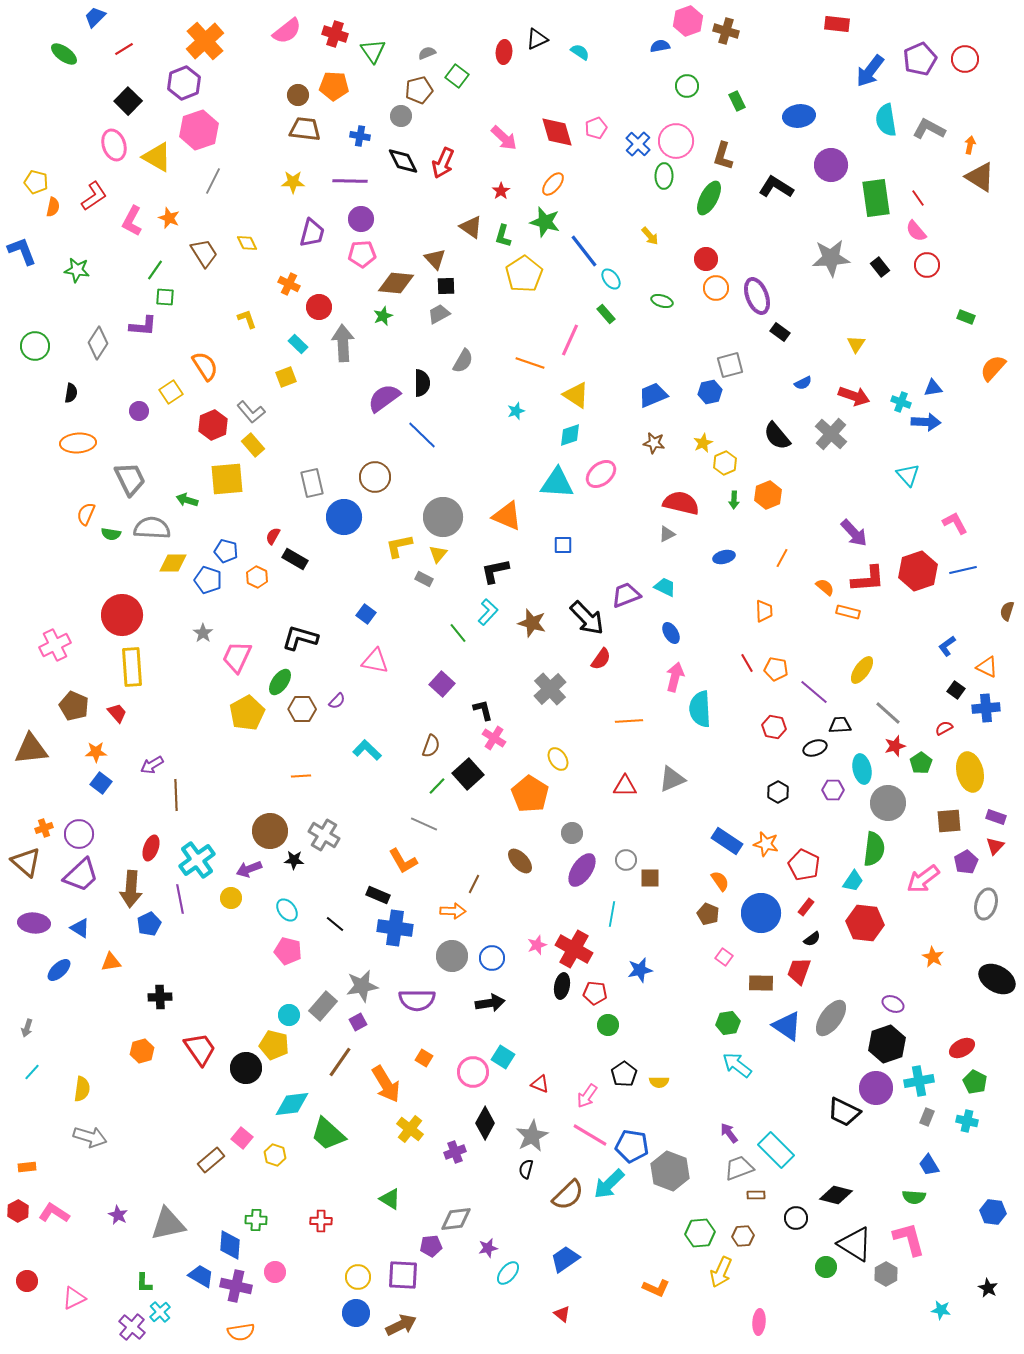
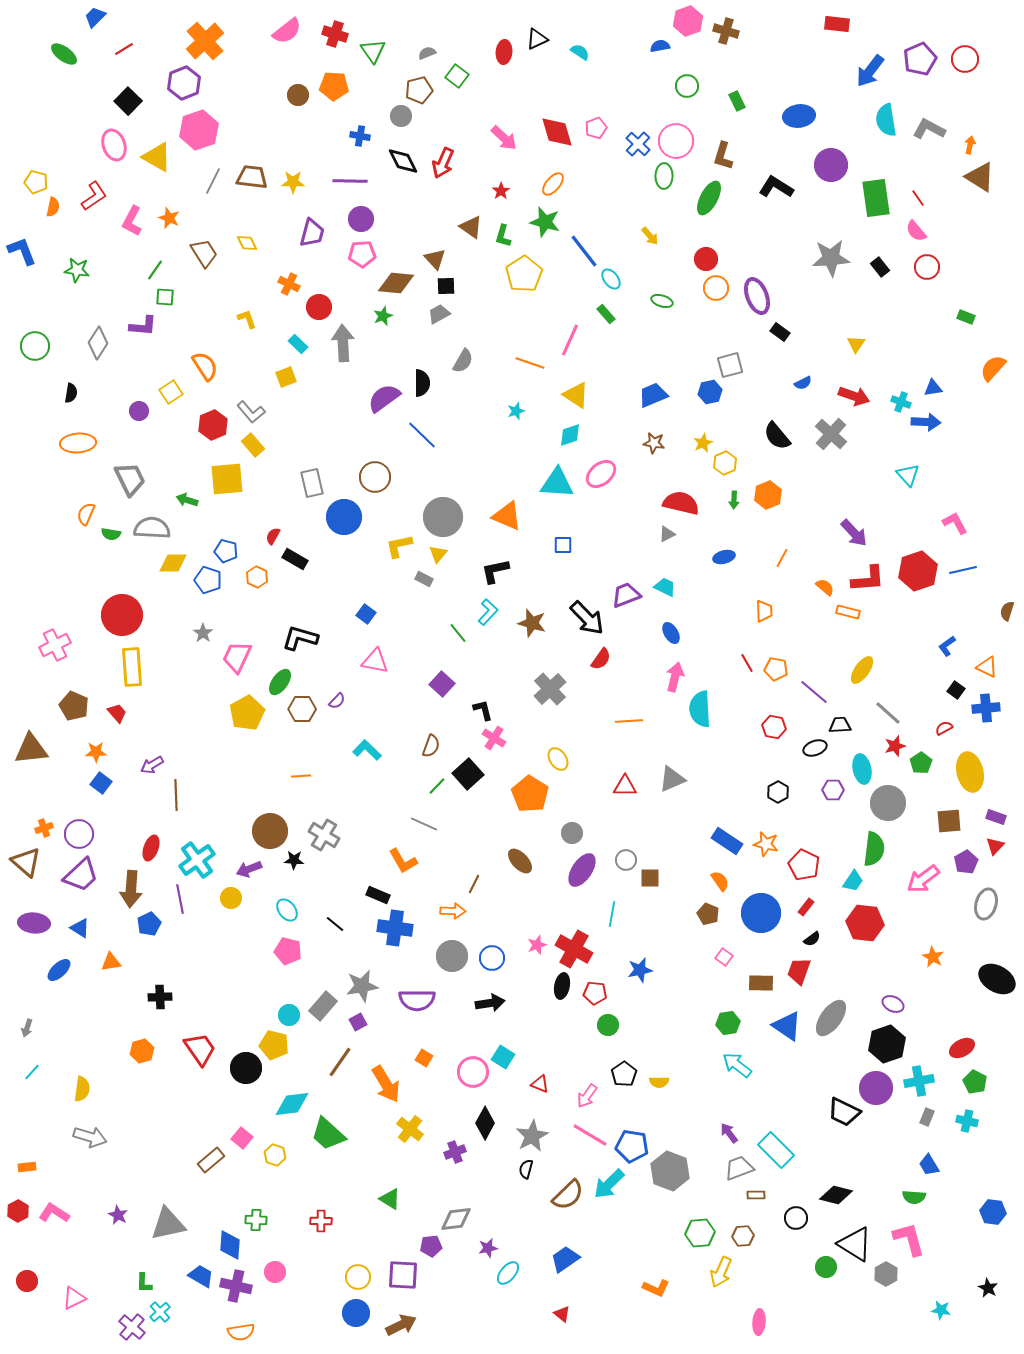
brown trapezoid at (305, 129): moved 53 px left, 48 px down
red circle at (927, 265): moved 2 px down
